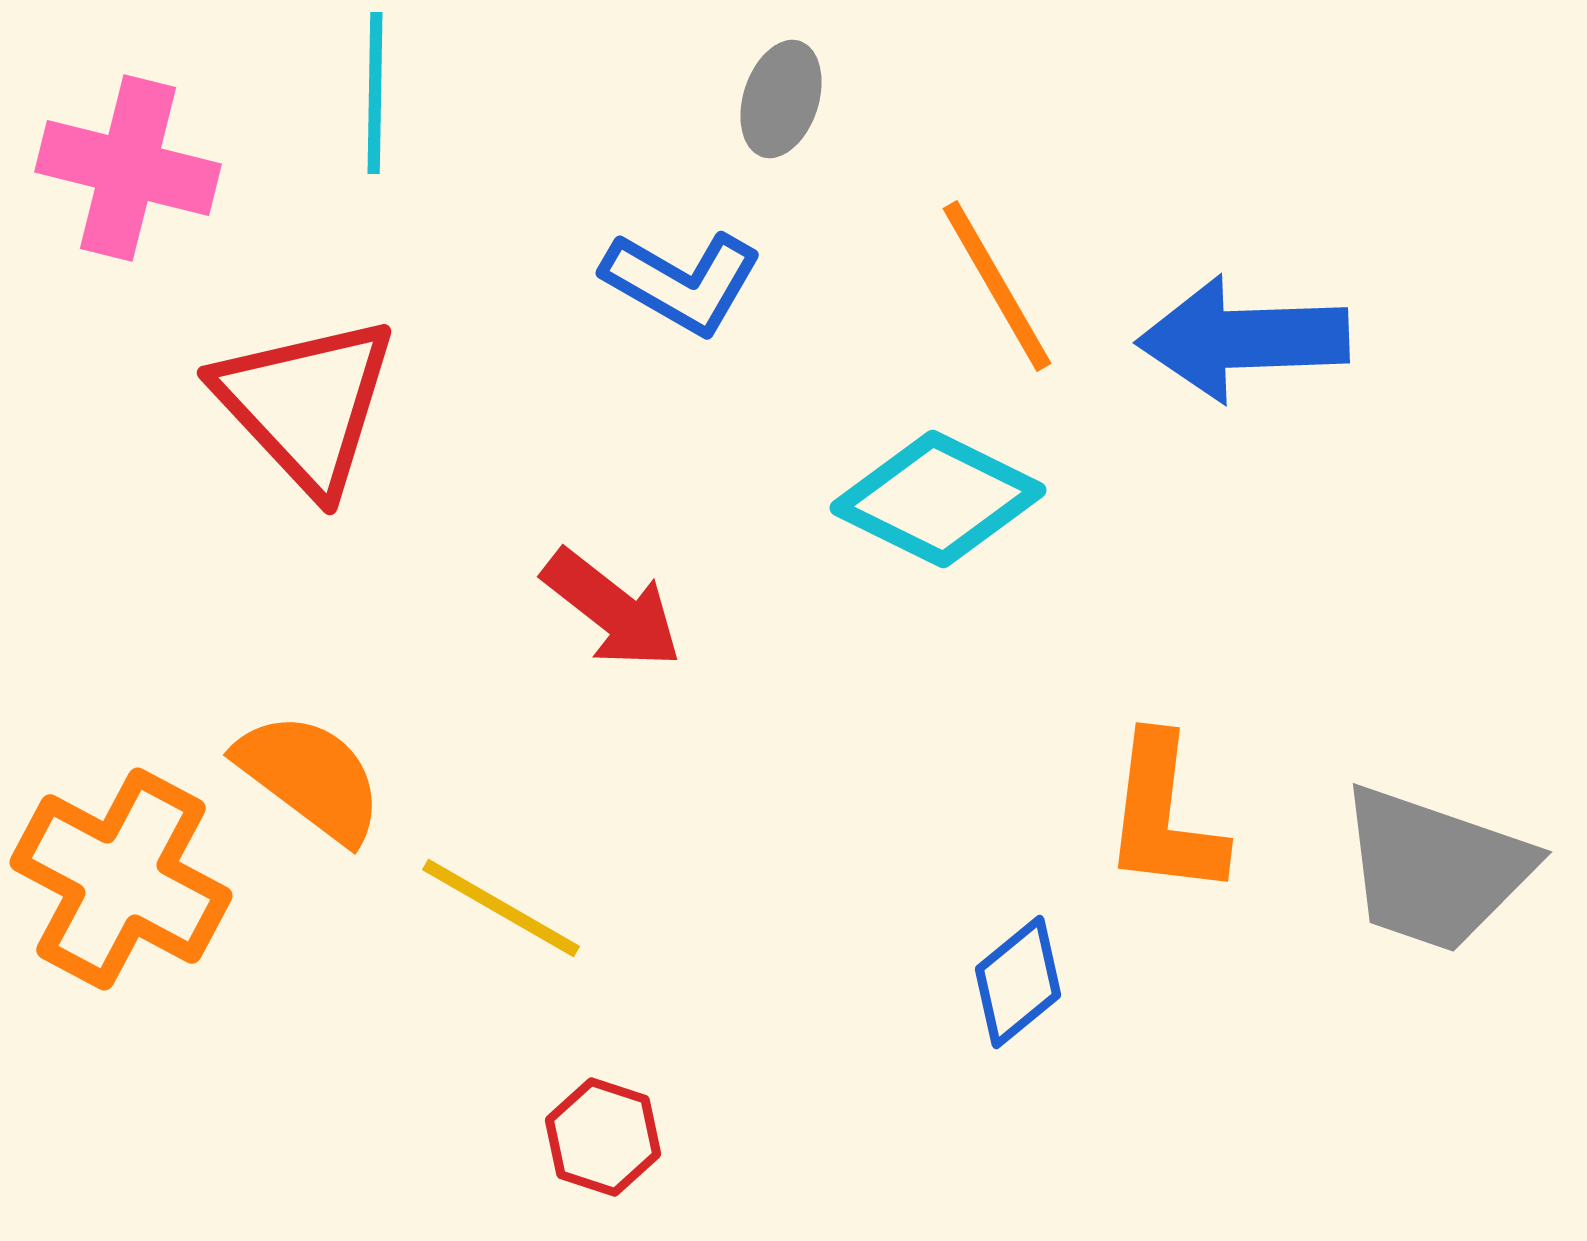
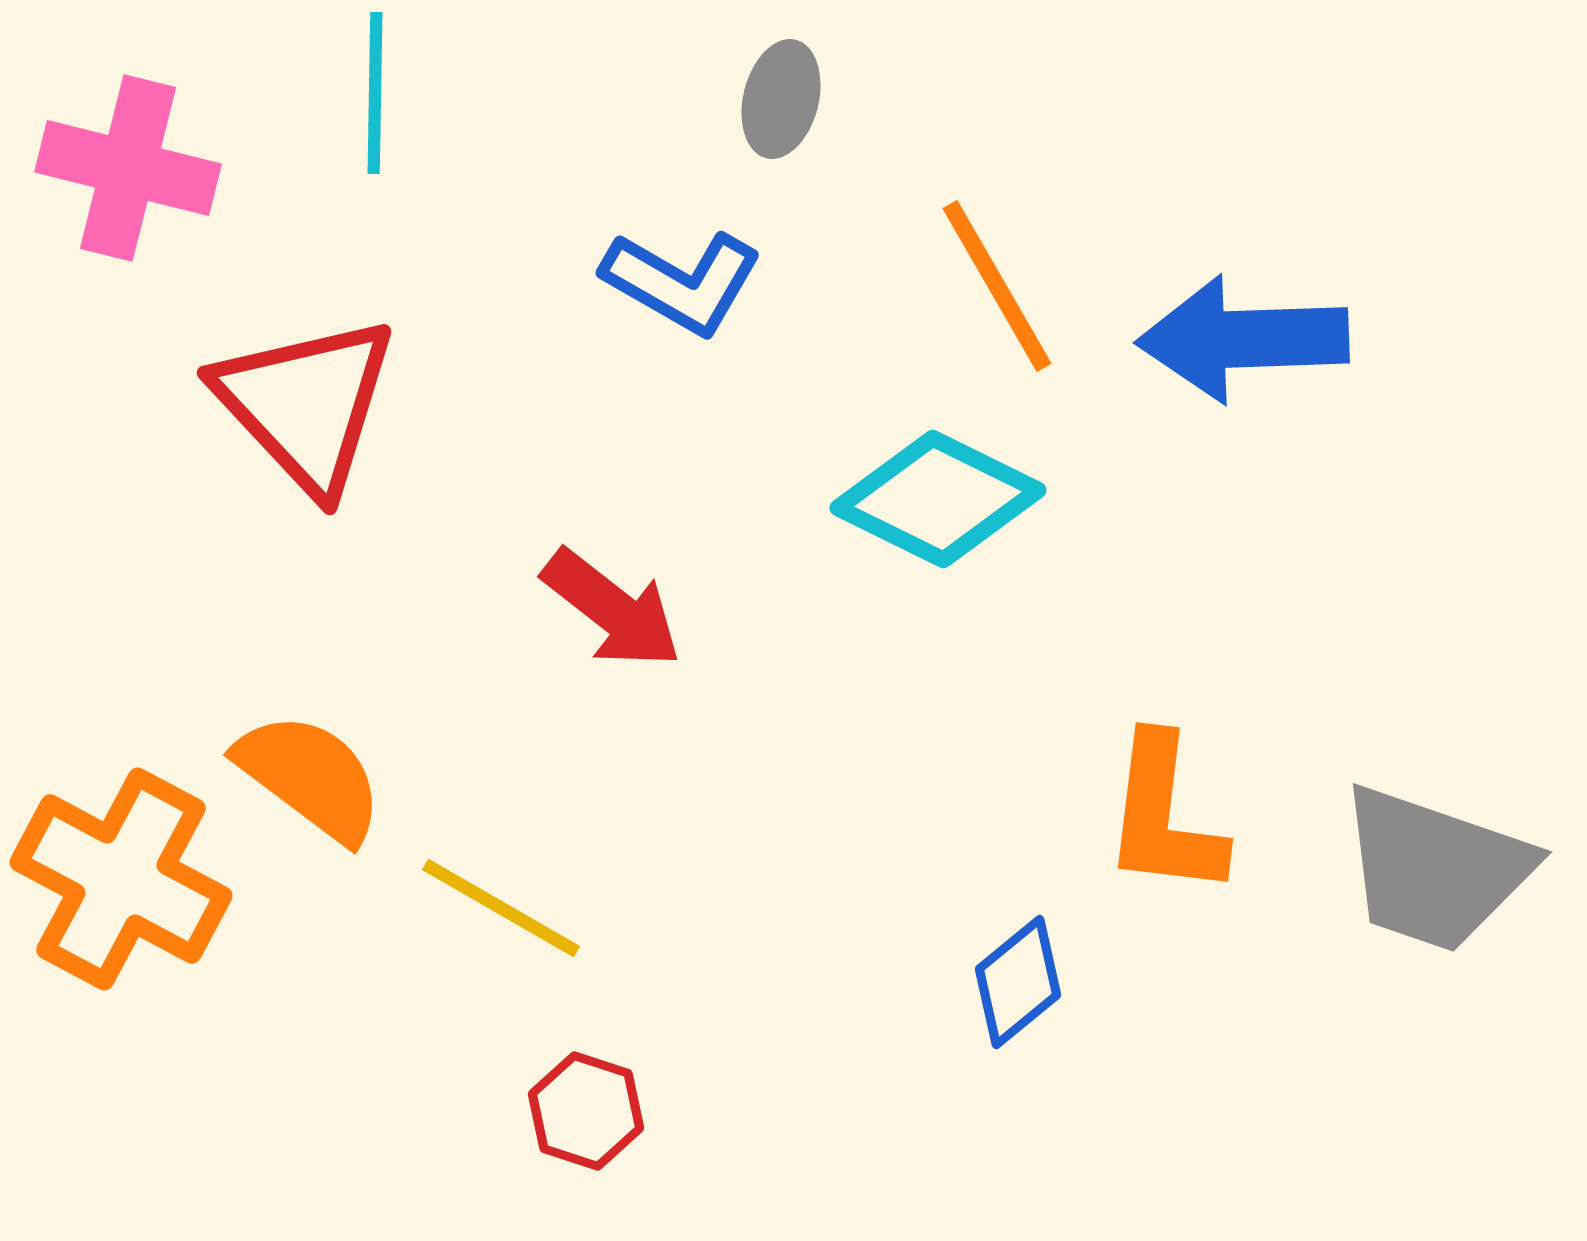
gray ellipse: rotated 4 degrees counterclockwise
red hexagon: moved 17 px left, 26 px up
